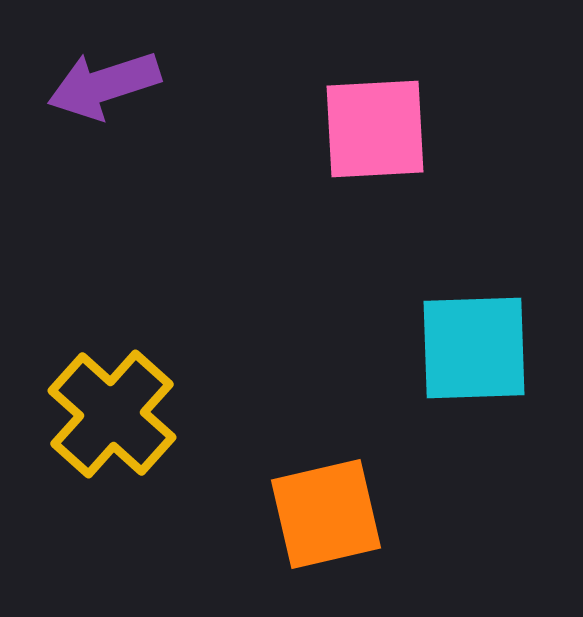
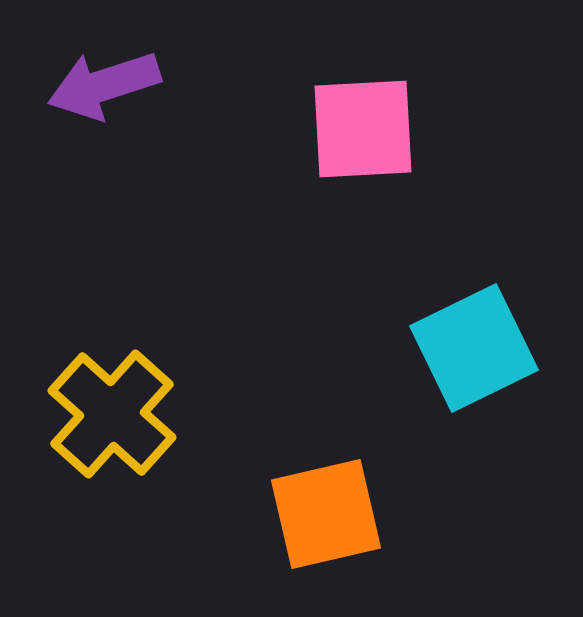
pink square: moved 12 px left
cyan square: rotated 24 degrees counterclockwise
